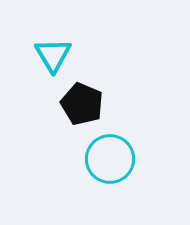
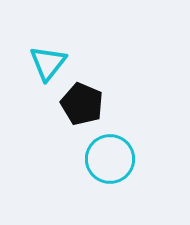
cyan triangle: moved 5 px left, 8 px down; rotated 9 degrees clockwise
